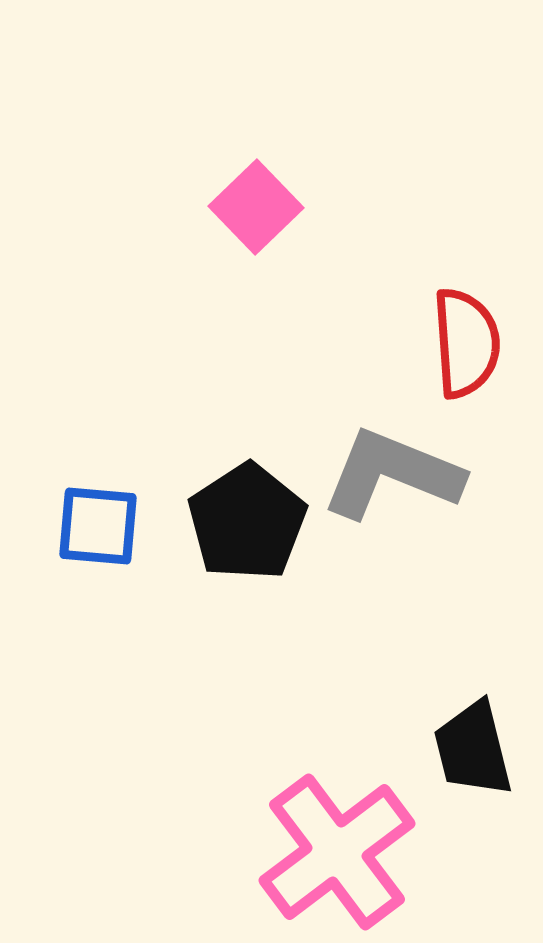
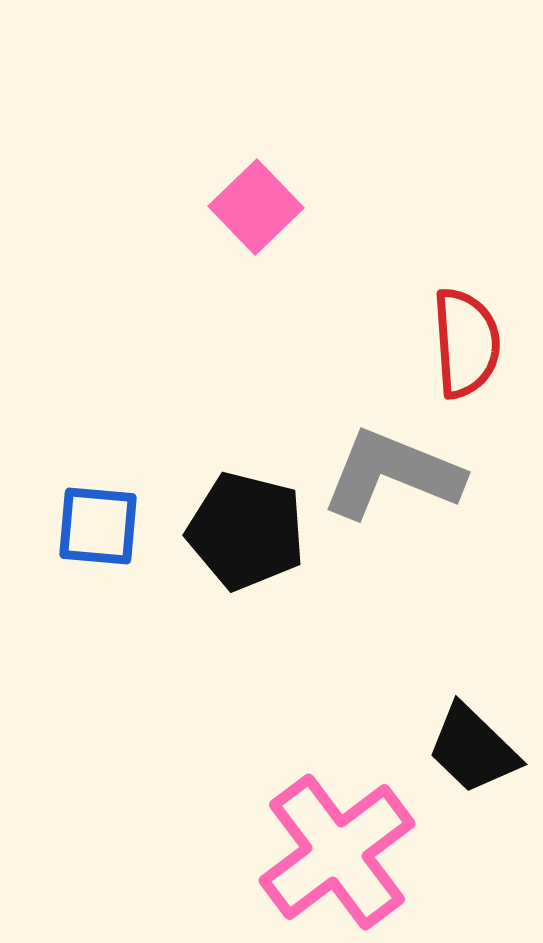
black pentagon: moved 1 px left, 9 px down; rotated 25 degrees counterclockwise
black trapezoid: rotated 32 degrees counterclockwise
